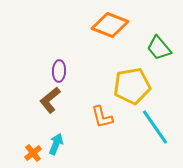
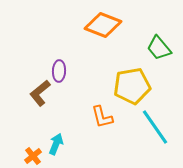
orange diamond: moved 7 px left
brown L-shape: moved 10 px left, 7 px up
orange cross: moved 3 px down
